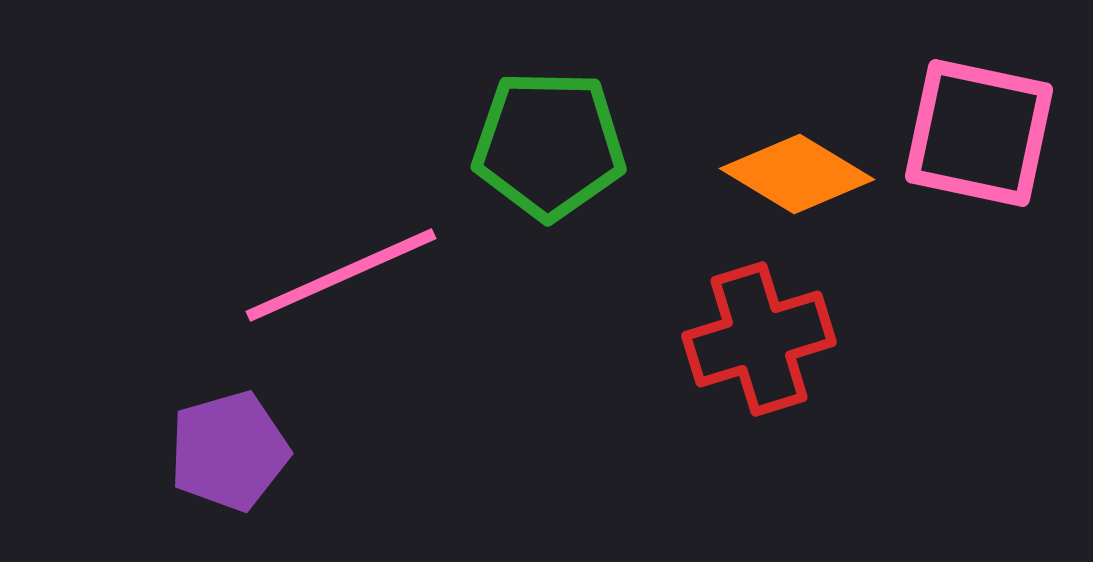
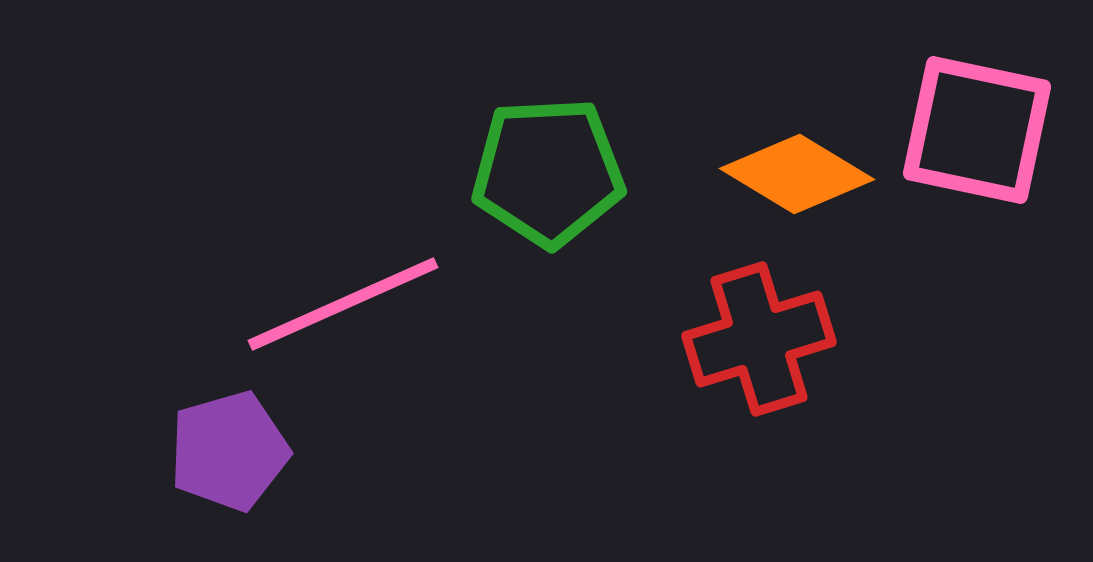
pink square: moved 2 px left, 3 px up
green pentagon: moved 1 px left, 27 px down; rotated 4 degrees counterclockwise
pink line: moved 2 px right, 29 px down
